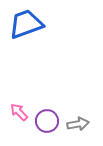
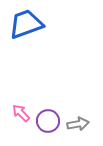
pink arrow: moved 2 px right, 1 px down
purple circle: moved 1 px right
